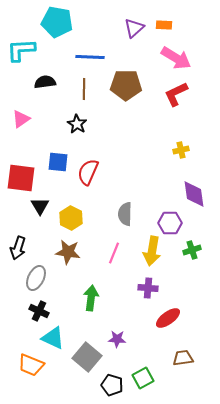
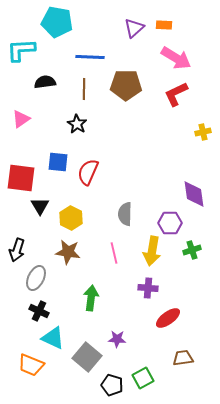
yellow cross: moved 22 px right, 18 px up
black arrow: moved 1 px left, 2 px down
pink line: rotated 35 degrees counterclockwise
